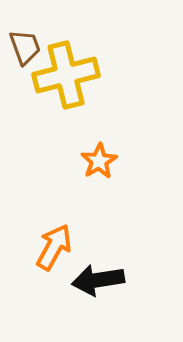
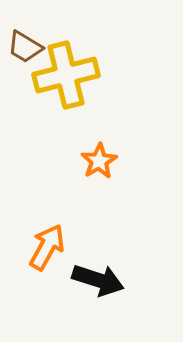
brown trapezoid: rotated 141 degrees clockwise
orange arrow: moved 7 px left
black arrow: rotated 153 degrees counterclockwise
